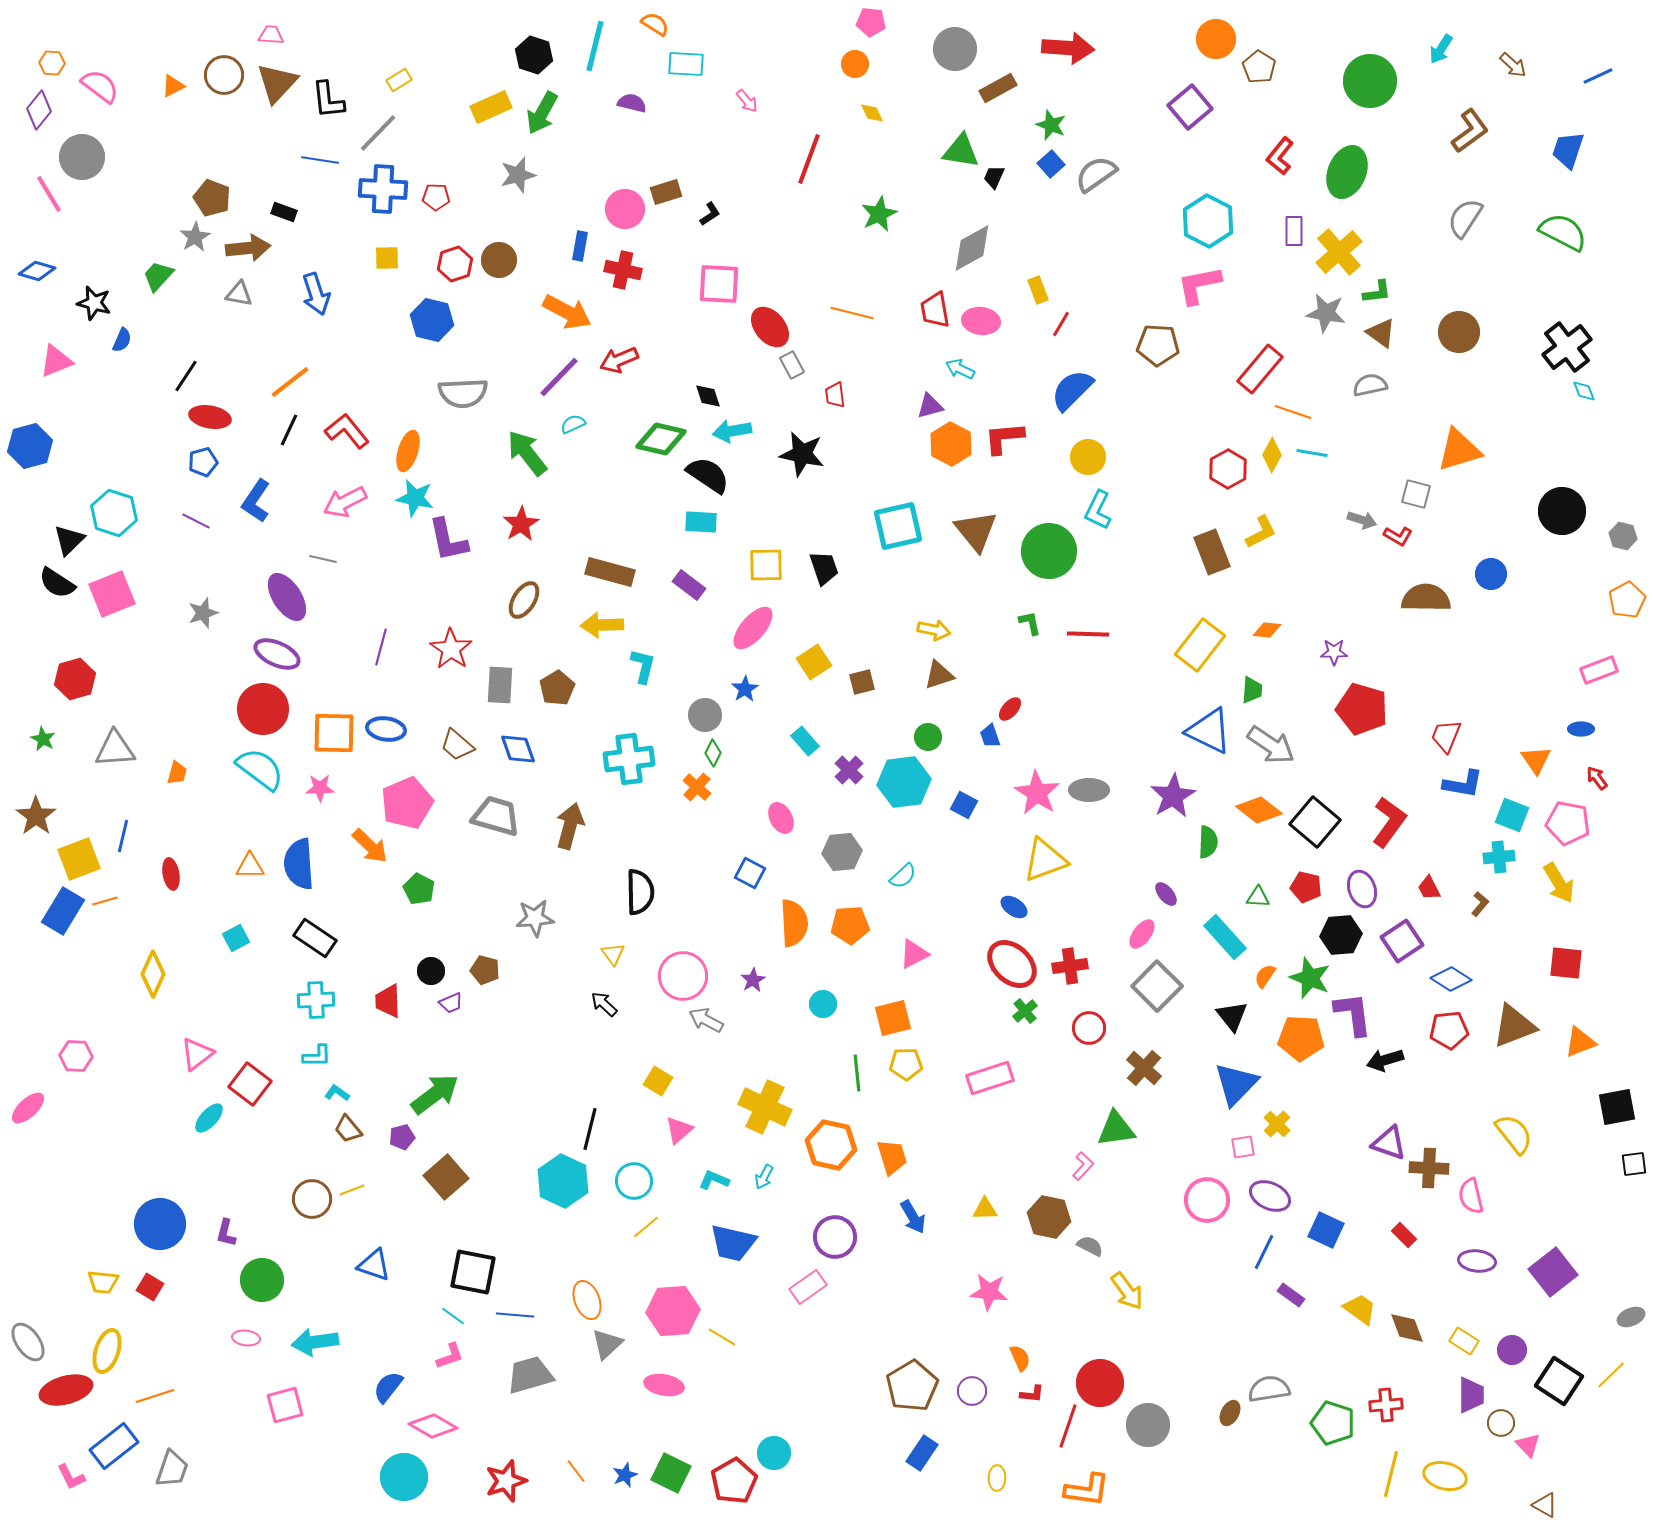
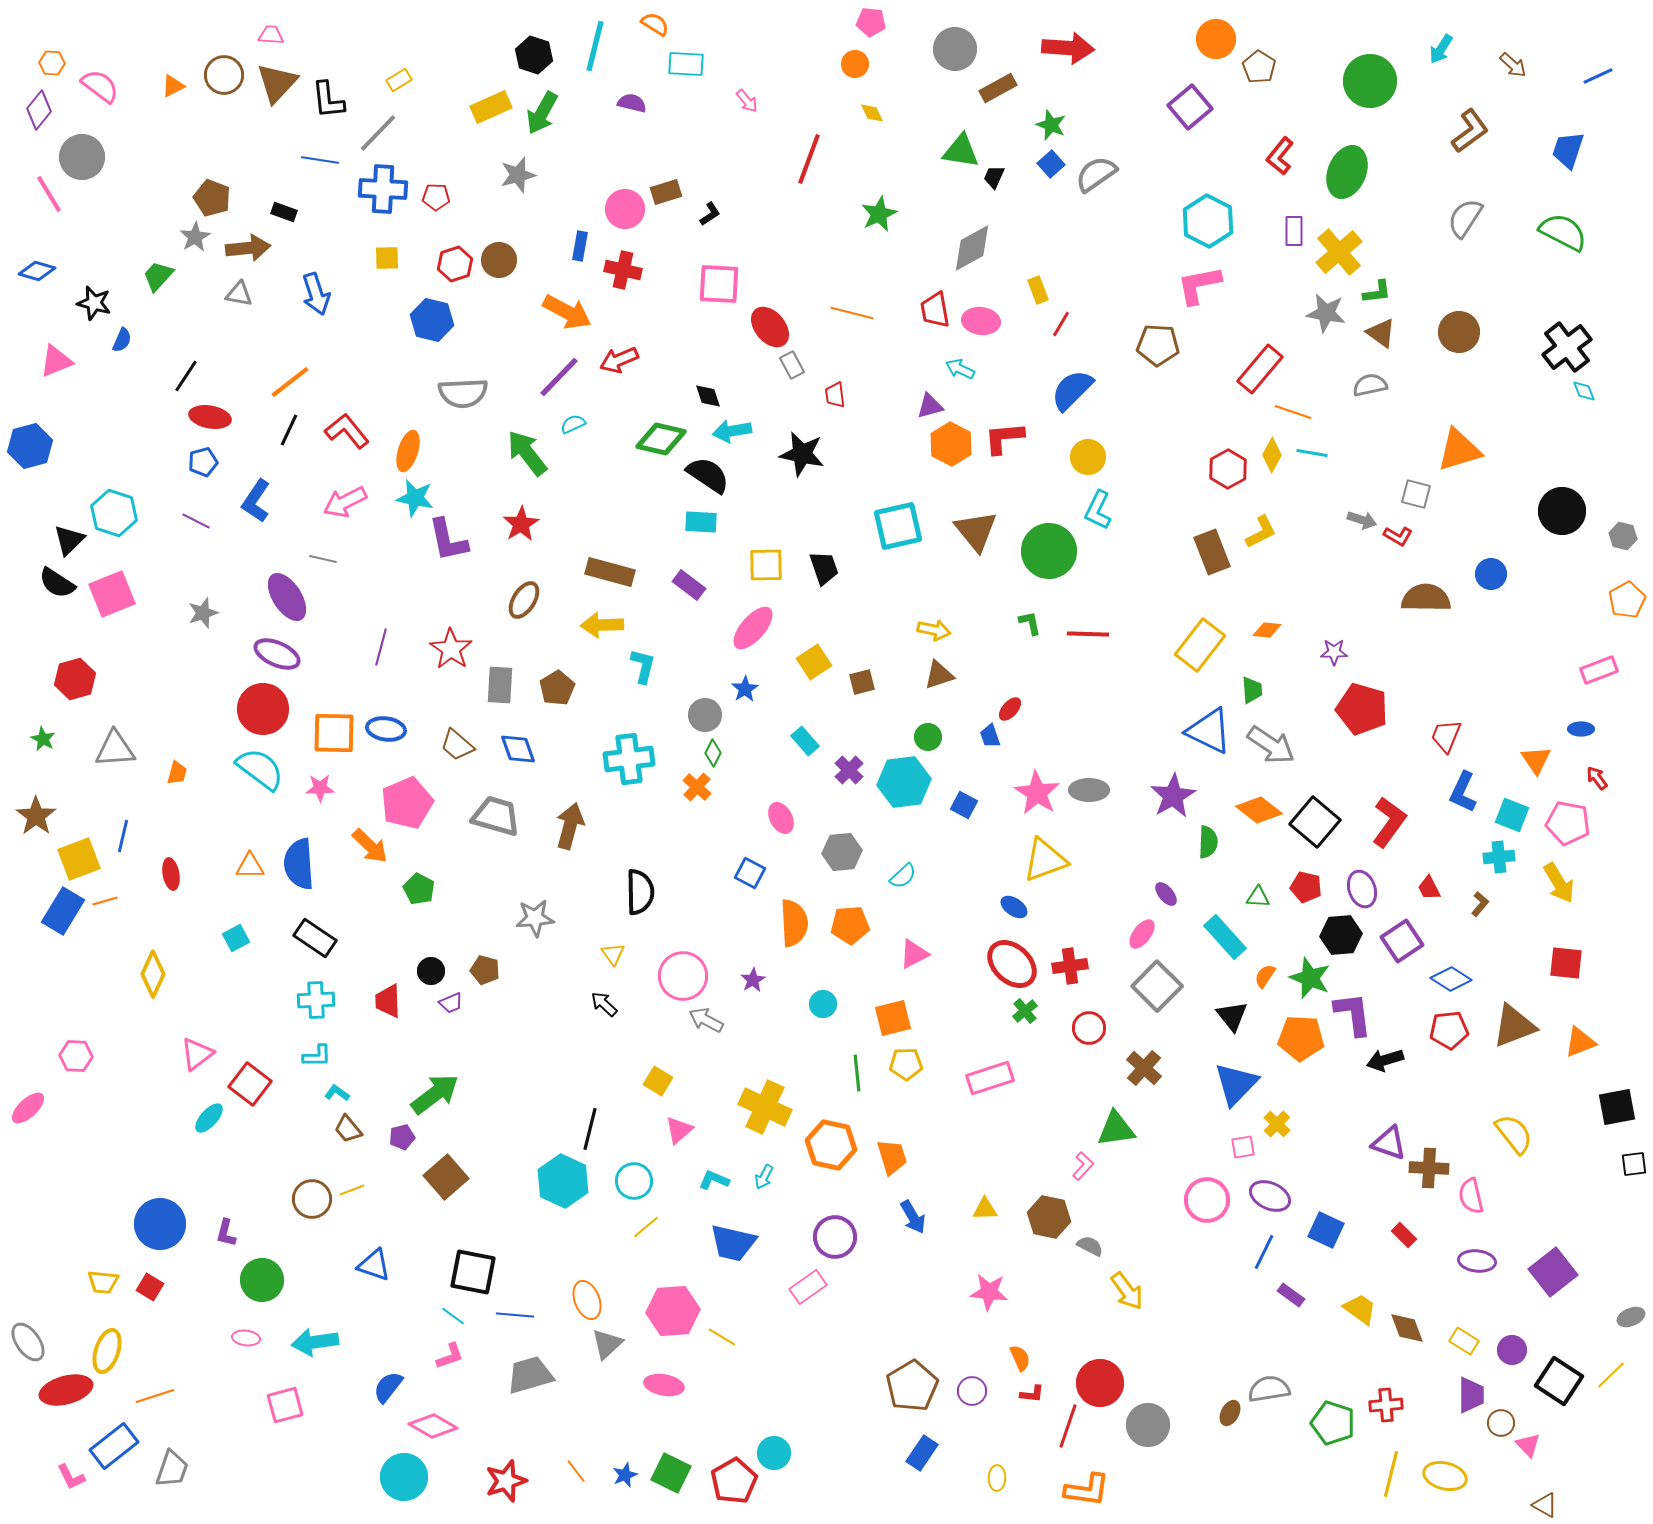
green trapezoid at (1252, 690): rotated 8 degrees counterclockwise
blue L-shape at (1463, 784): moved 8 px down; rotated 105 degrees clockwise
